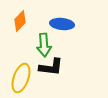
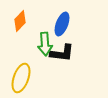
blue ellipse: rotated 75 degrees counterclockwise
green arrow: moved 1 px right, 1 px up
black L-shape: moved 11 px right, 14 px up
